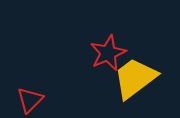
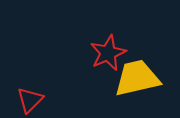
yellow trapezoid: moved 2 px right; rotated 24 degrees clockwise
